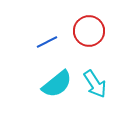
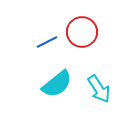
red circle: moved 7 px left, 1 px down
cyan arrow: moved 4 px right, 5 px down
